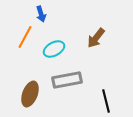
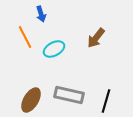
orange line: rotated 55 degrees counterclockwise
gray rectangle: moved 2 px right, 15 px down; rotated 24 degrees clockwise
brown ellipse: moved 1 px right, 6 px down; rotated 10 degrees clockwise
black line: rotated 30 degrees clockwise
